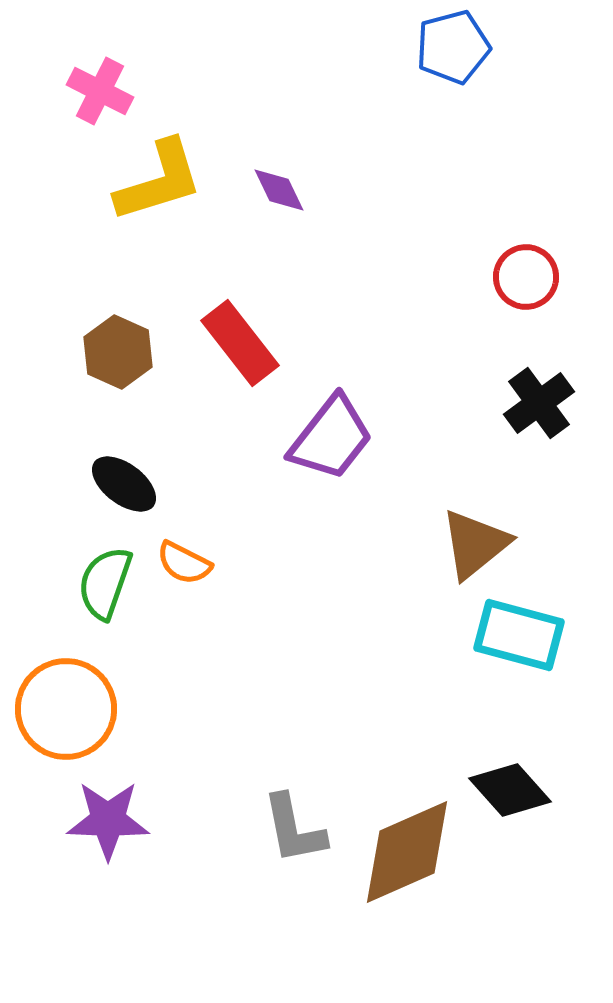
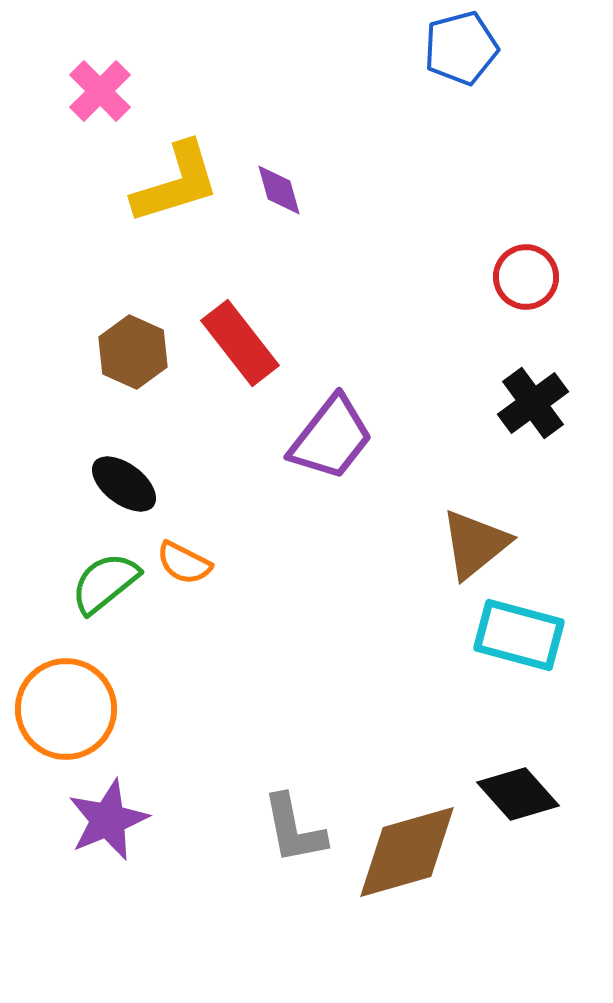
blue pentagon: moved 8 px right, 1 px down
pink cross: rotated 18 degrees clockwise
yellow L-shape: moved 17 px right, 2 px down
purple diamond: rotated 10 degrees clockwise
brown hexagon: moved 15 px right
black cross: moved 6 px left
green semicircle: rotated 32 degrees clockwise
black diamond: moved 8 px right, 4 px down
purple star: rotated 24 degrees counterclockwise
brown diamond: rotated 8 degrees clockwise
